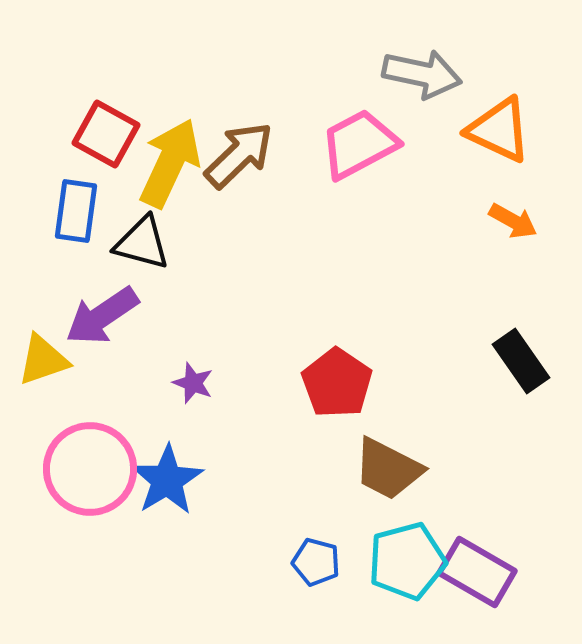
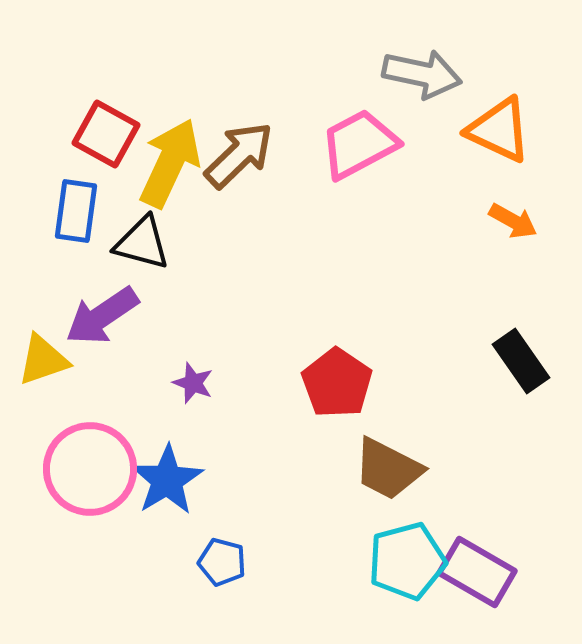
blue pentagon: moved 94 px left
